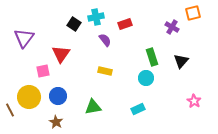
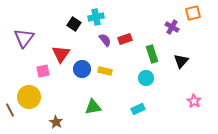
red rectangle: moved 15 px down
green rectangle: moved 3 px up
blue circle: moved 24 px right, 27 px up
